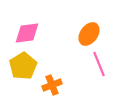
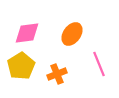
orange ellipse: moved 17 px left
yellow pentagon: moved 2 px left
orange cross: moved 5 px right, 11 px up
